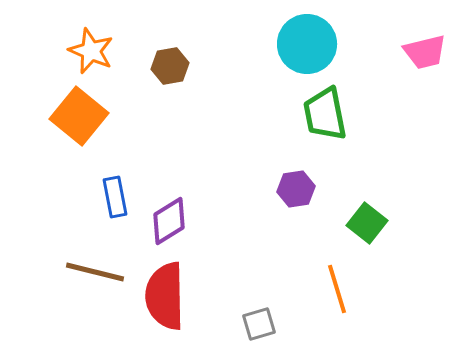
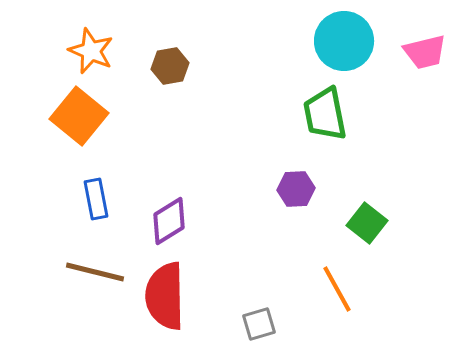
cyan circle: moved 37 px right, 3 px up
purple hexagon: rotated 6 degrees clockwise
blue rectangle: moved 19 px left, 2 px down
orange line: rotated 12 degrees counterclockwise
